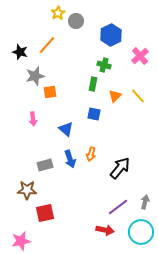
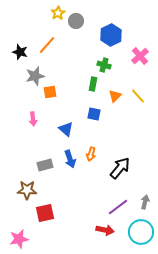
pink star: moved 2 px left, 2 px up
